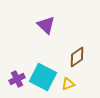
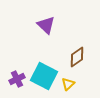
cyan square: moved 1 px right, 1 px up
yellow triangle: rotated 24 degrees counterclockwise
